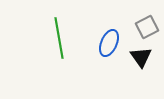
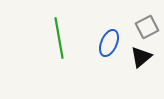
black triangle: rotated 25 degrees clockwise
